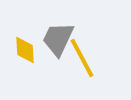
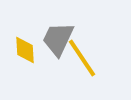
yellow line: rotated 6 degrees counterclockwise
